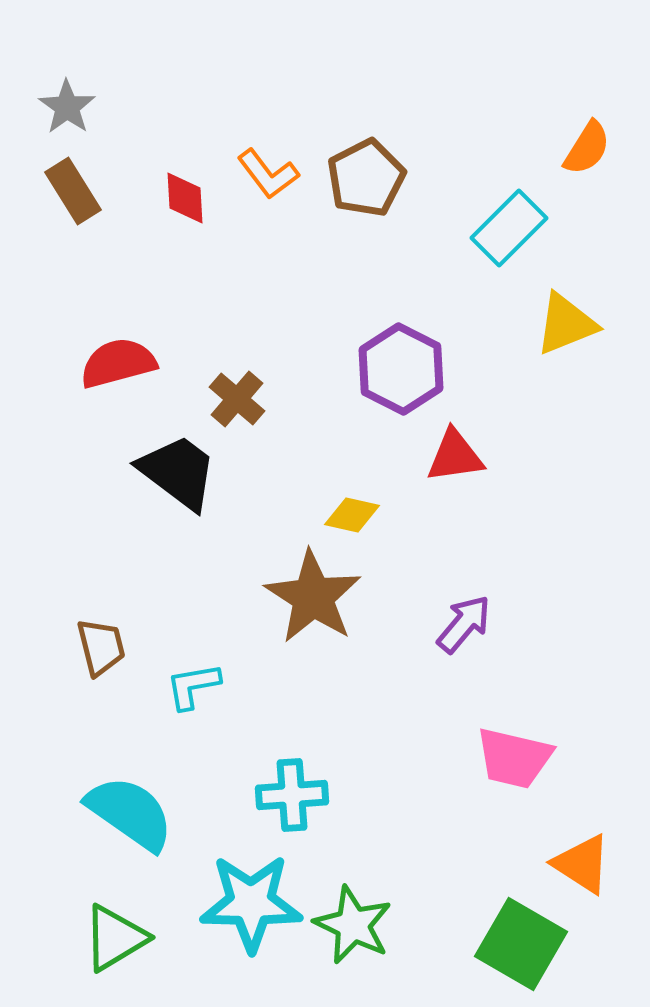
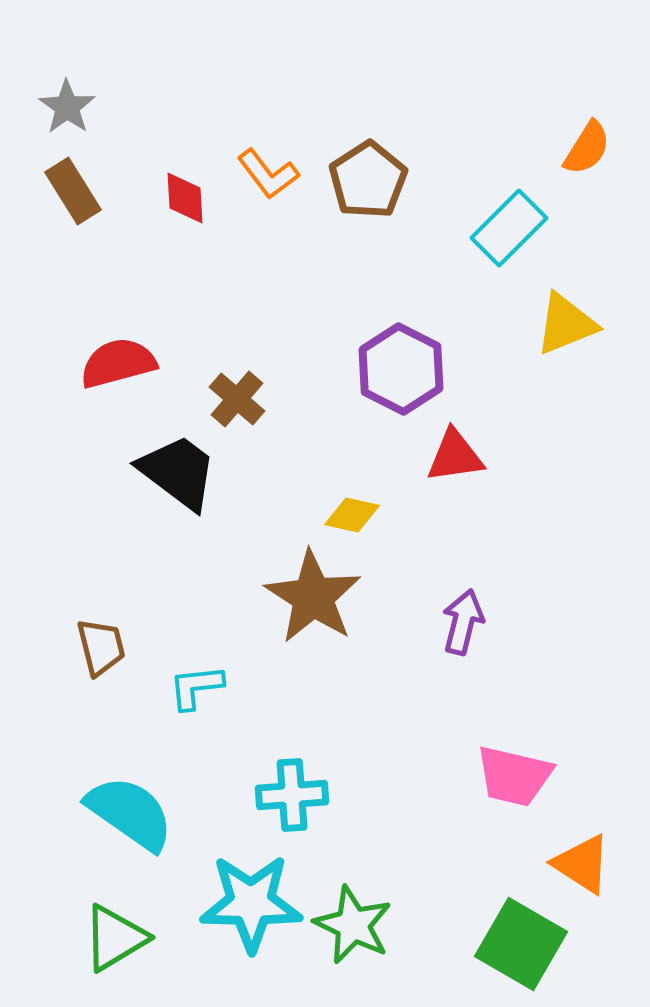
brown pentagon: moved 2 px right, 2 px down; rotated 6 degrees counterclockwise
purple arrow: moved 1 px left, 2 px up; rotated 26 degrees counterclockwise
cyan L-shape: moved 3 px right, 1 px down; rotated 4 degrees clockwise
pink trapezoid: moved 18 px down
